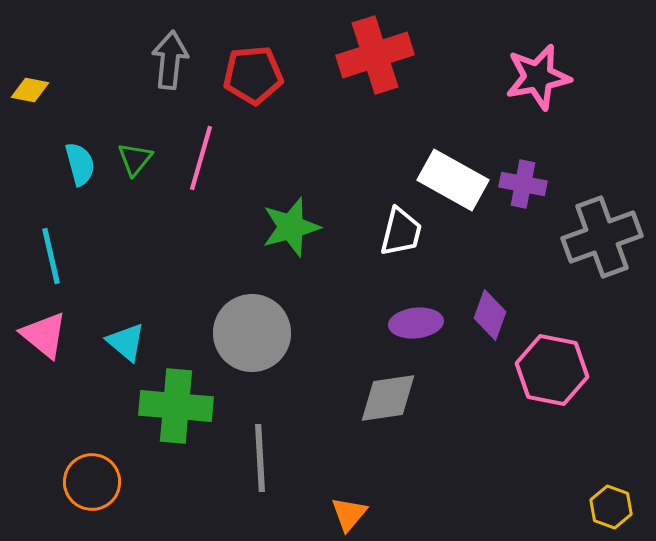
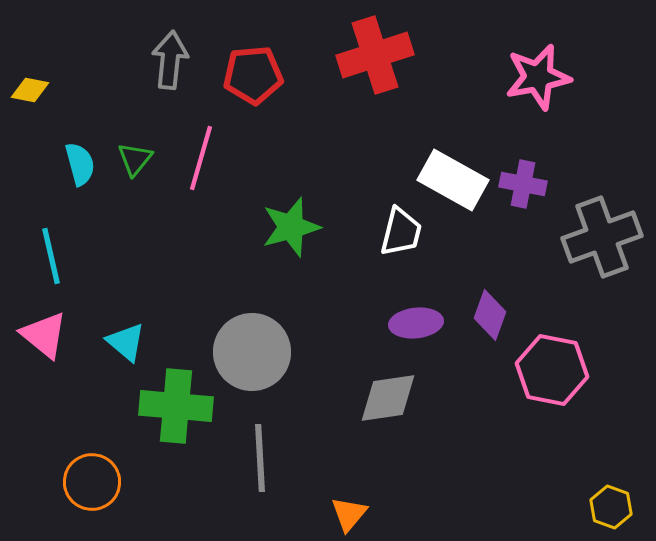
gray circle: moved 19 px down
